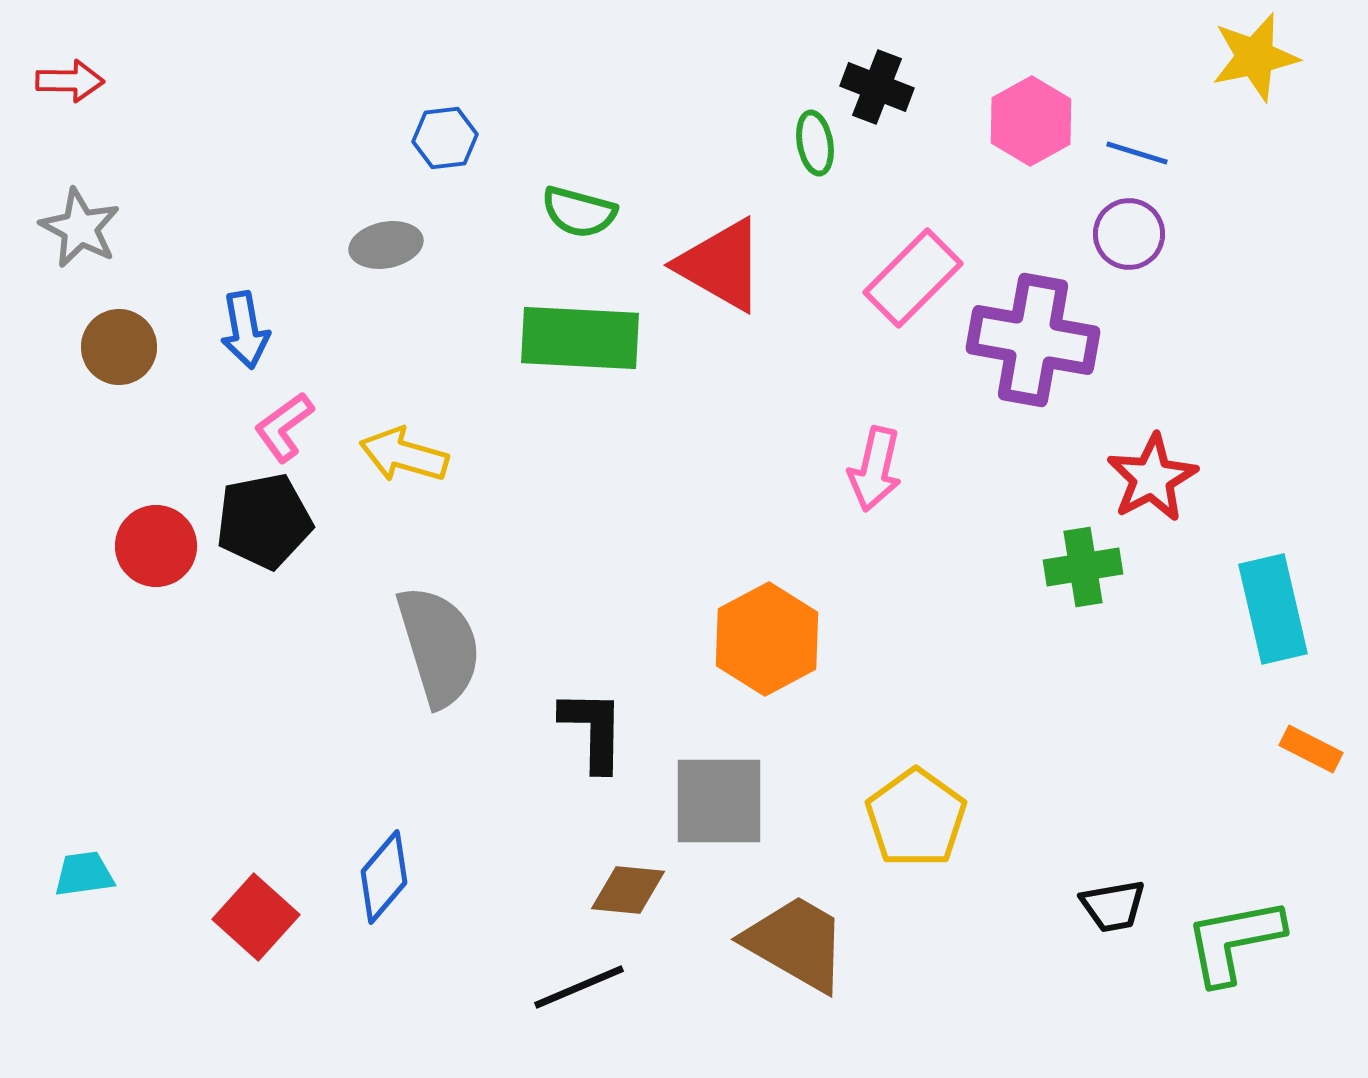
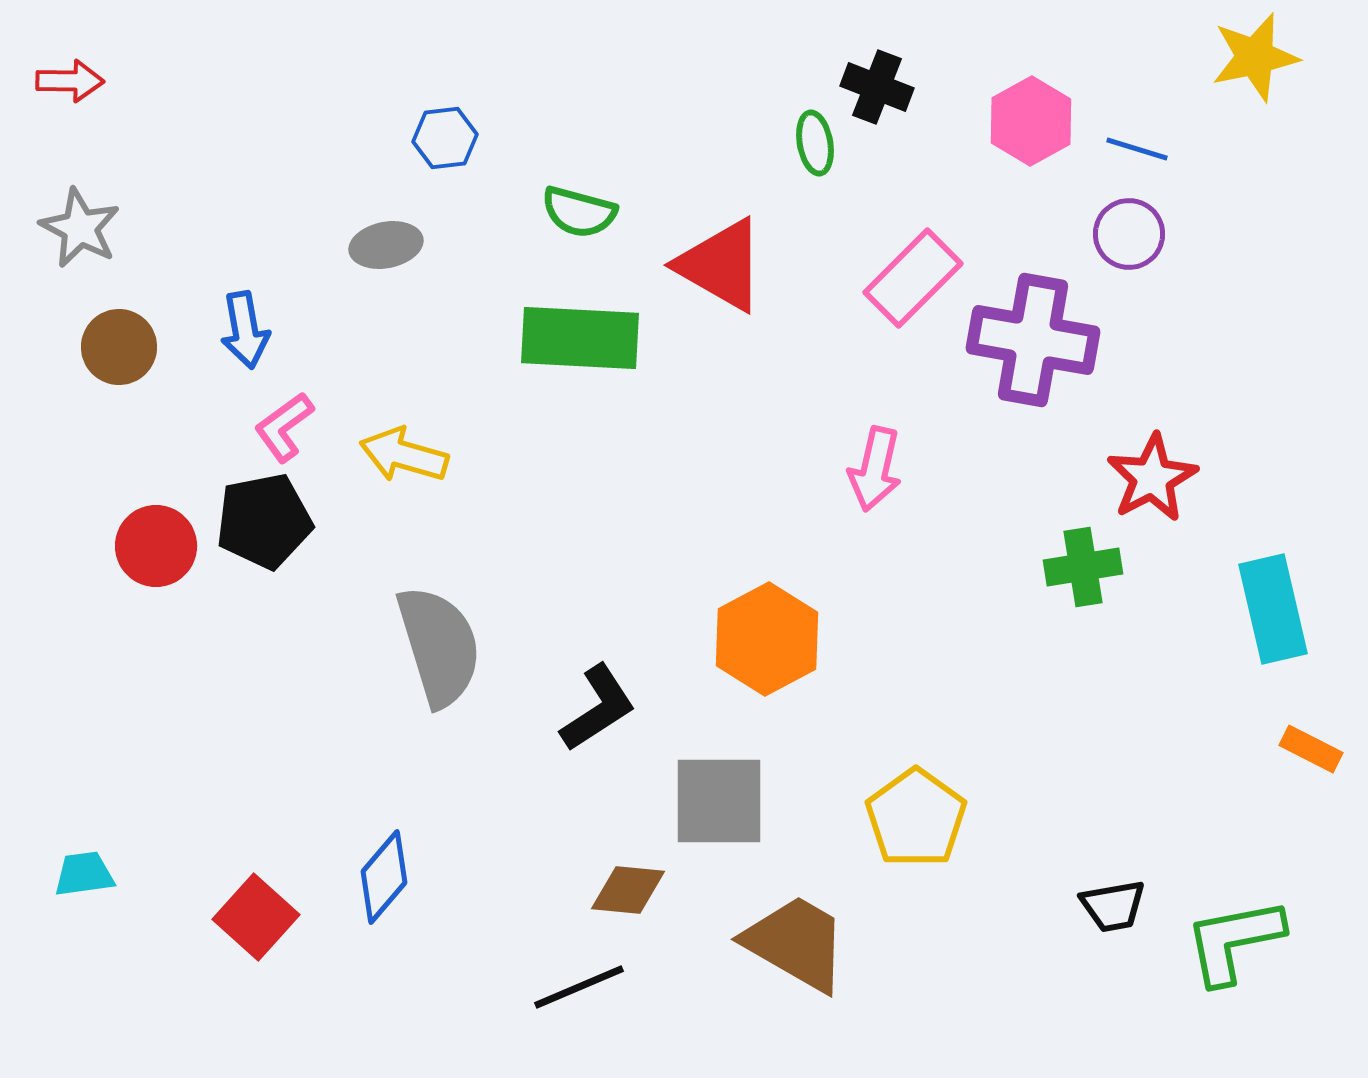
blue line: moved 4 px up
black L-shape: moved 5 px right, 22 px up; rotated 56 degrees clockwise
